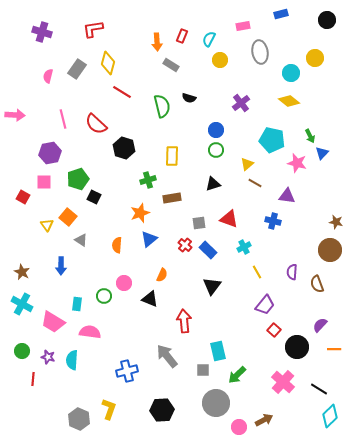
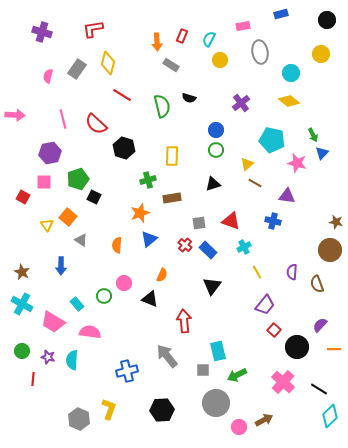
yellow circle at (315, 58): moved 6 px right, 4 px up
red line at (122, 92): moved 3 px down
green arrow at (310, 136): moved 3 px right, 1 px up
red triangle at (229, 219): moved 2 px right, 2 px down
cyan rectangle at (77, 304): rotated 48 degrees counterclockwise
green arrow at (237, 375): rotated 18 degrees clockwise
